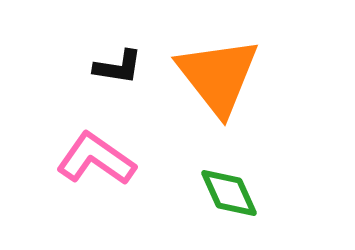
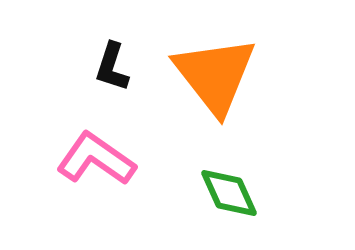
black L-shape: moved 6 px left; rotated 99 degrees clockwise
orange triangle: moved 3 px left, 1 px up
